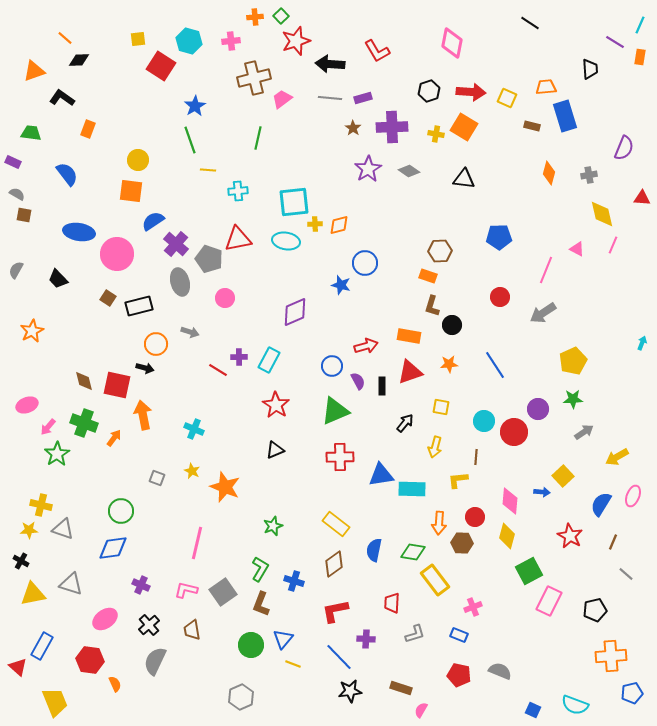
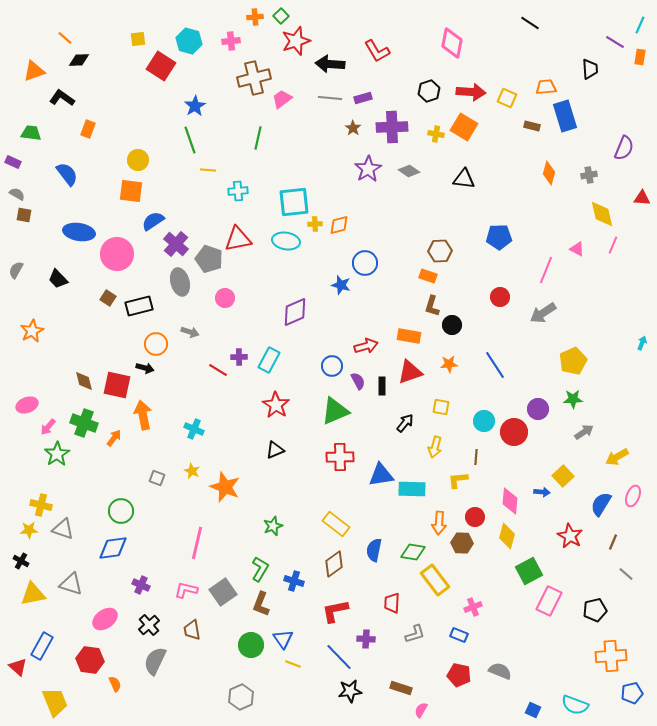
blue triangle at (283, 639): rotated 15 degrees counterclockwise
